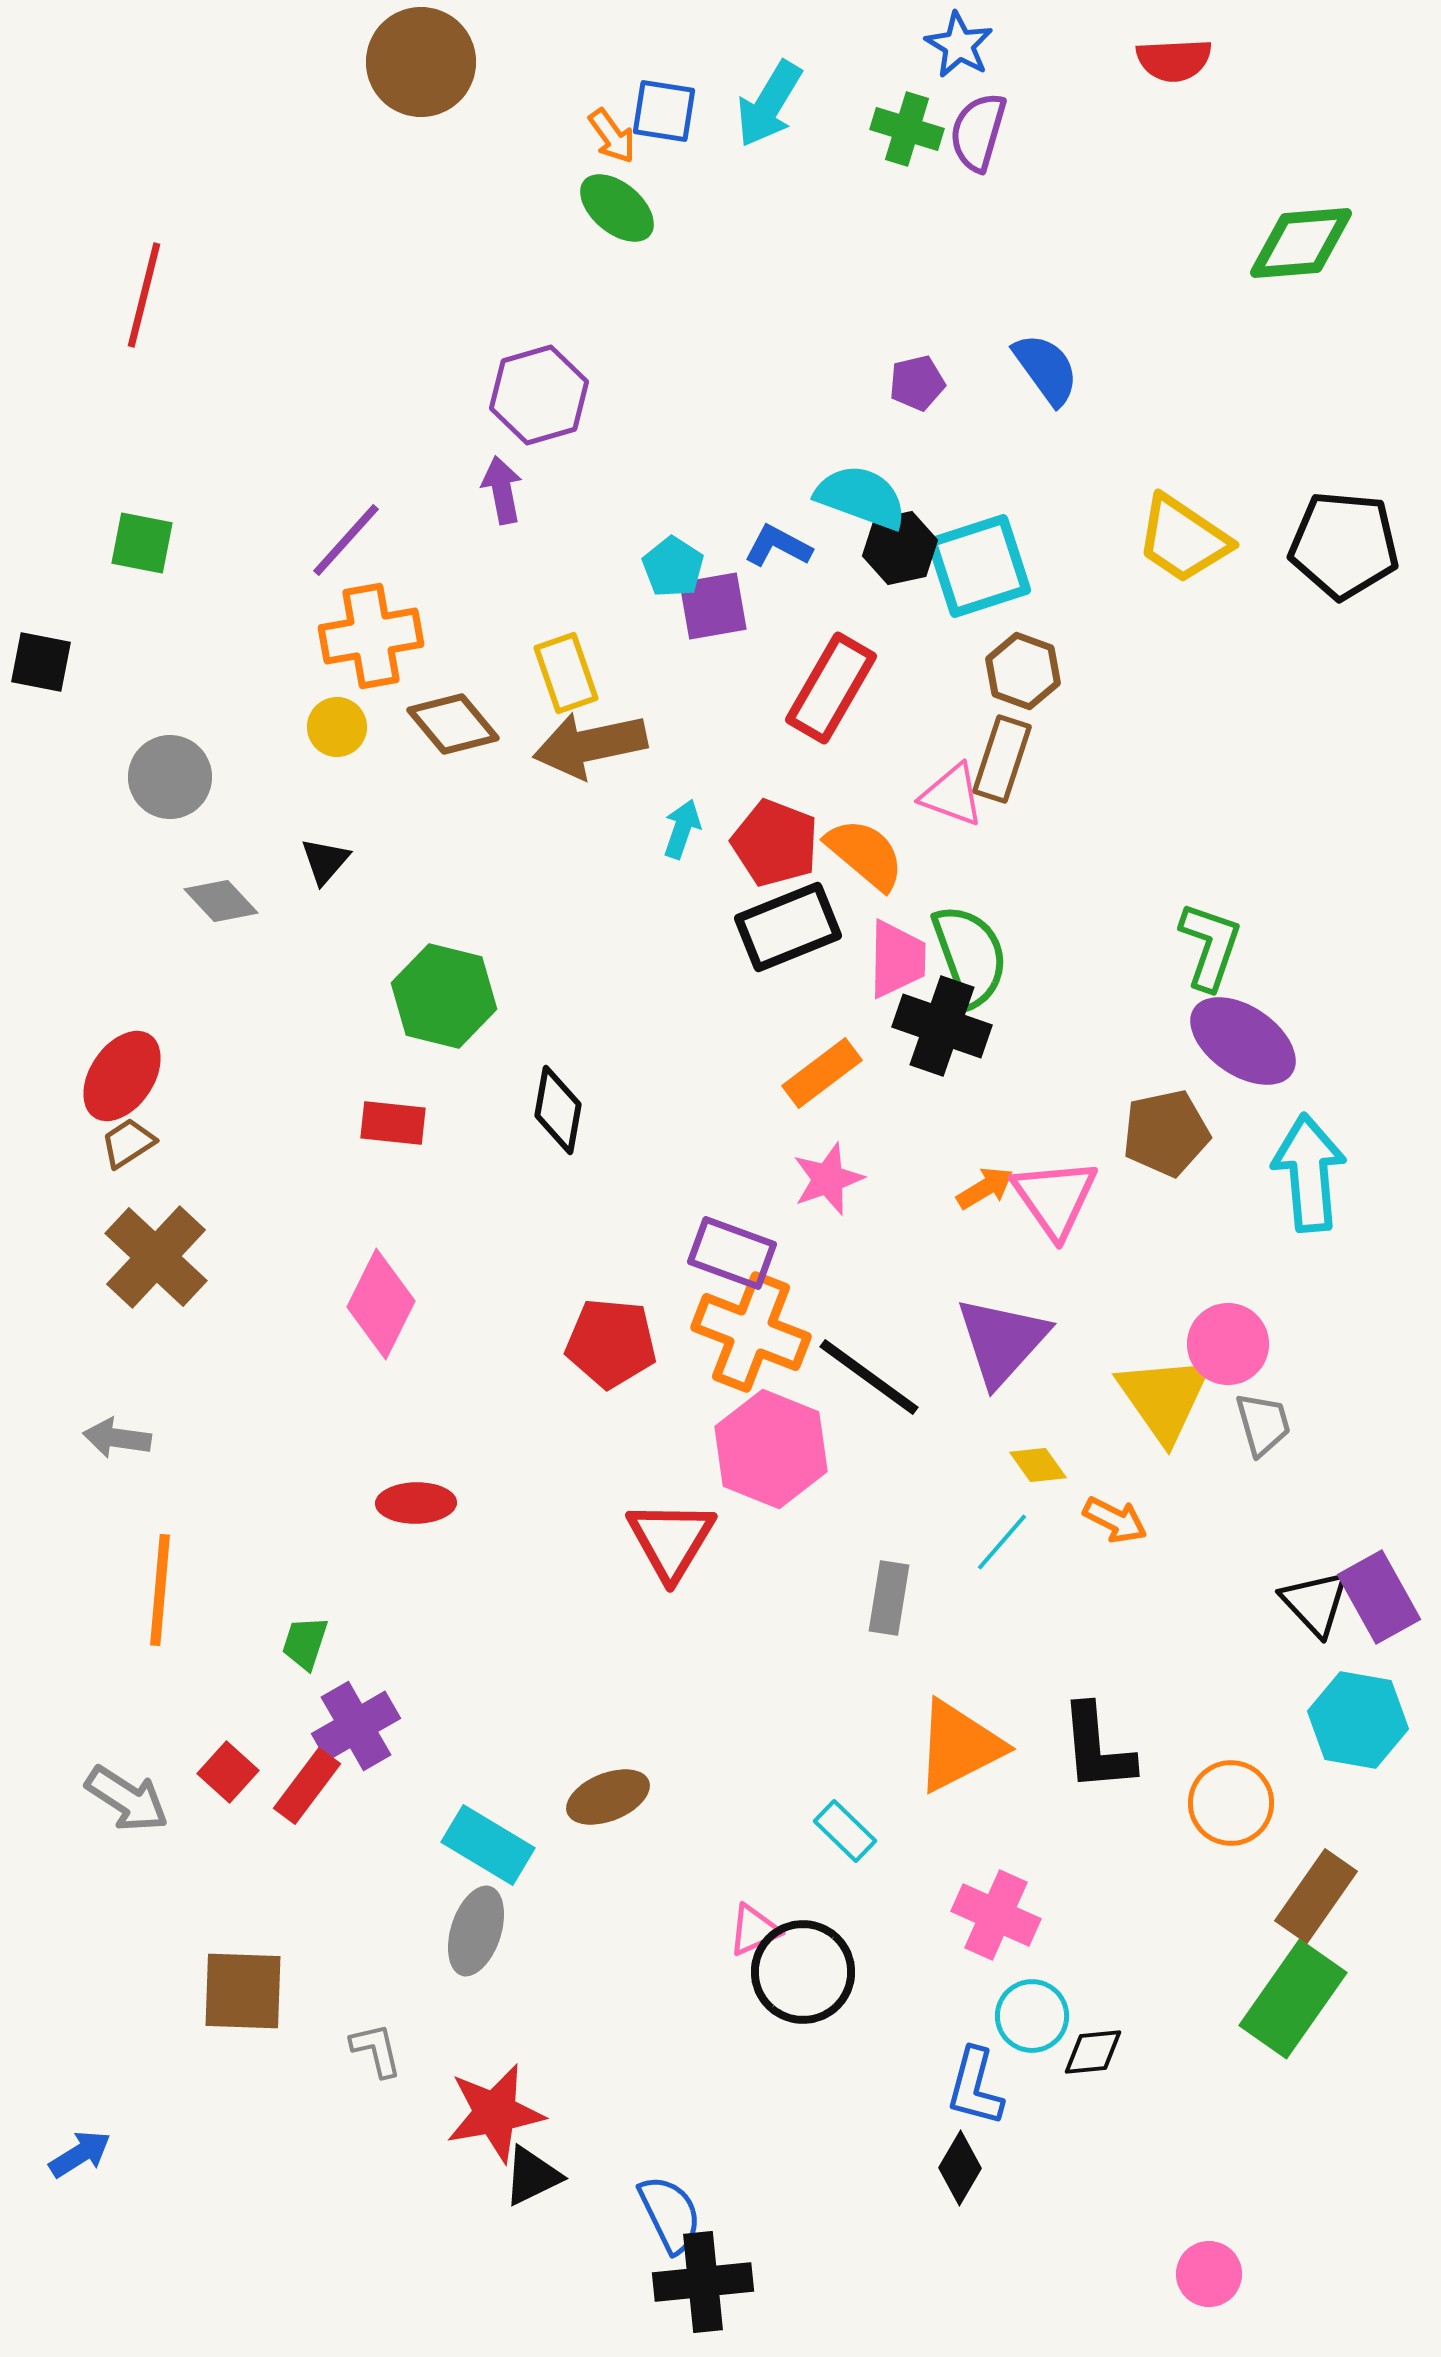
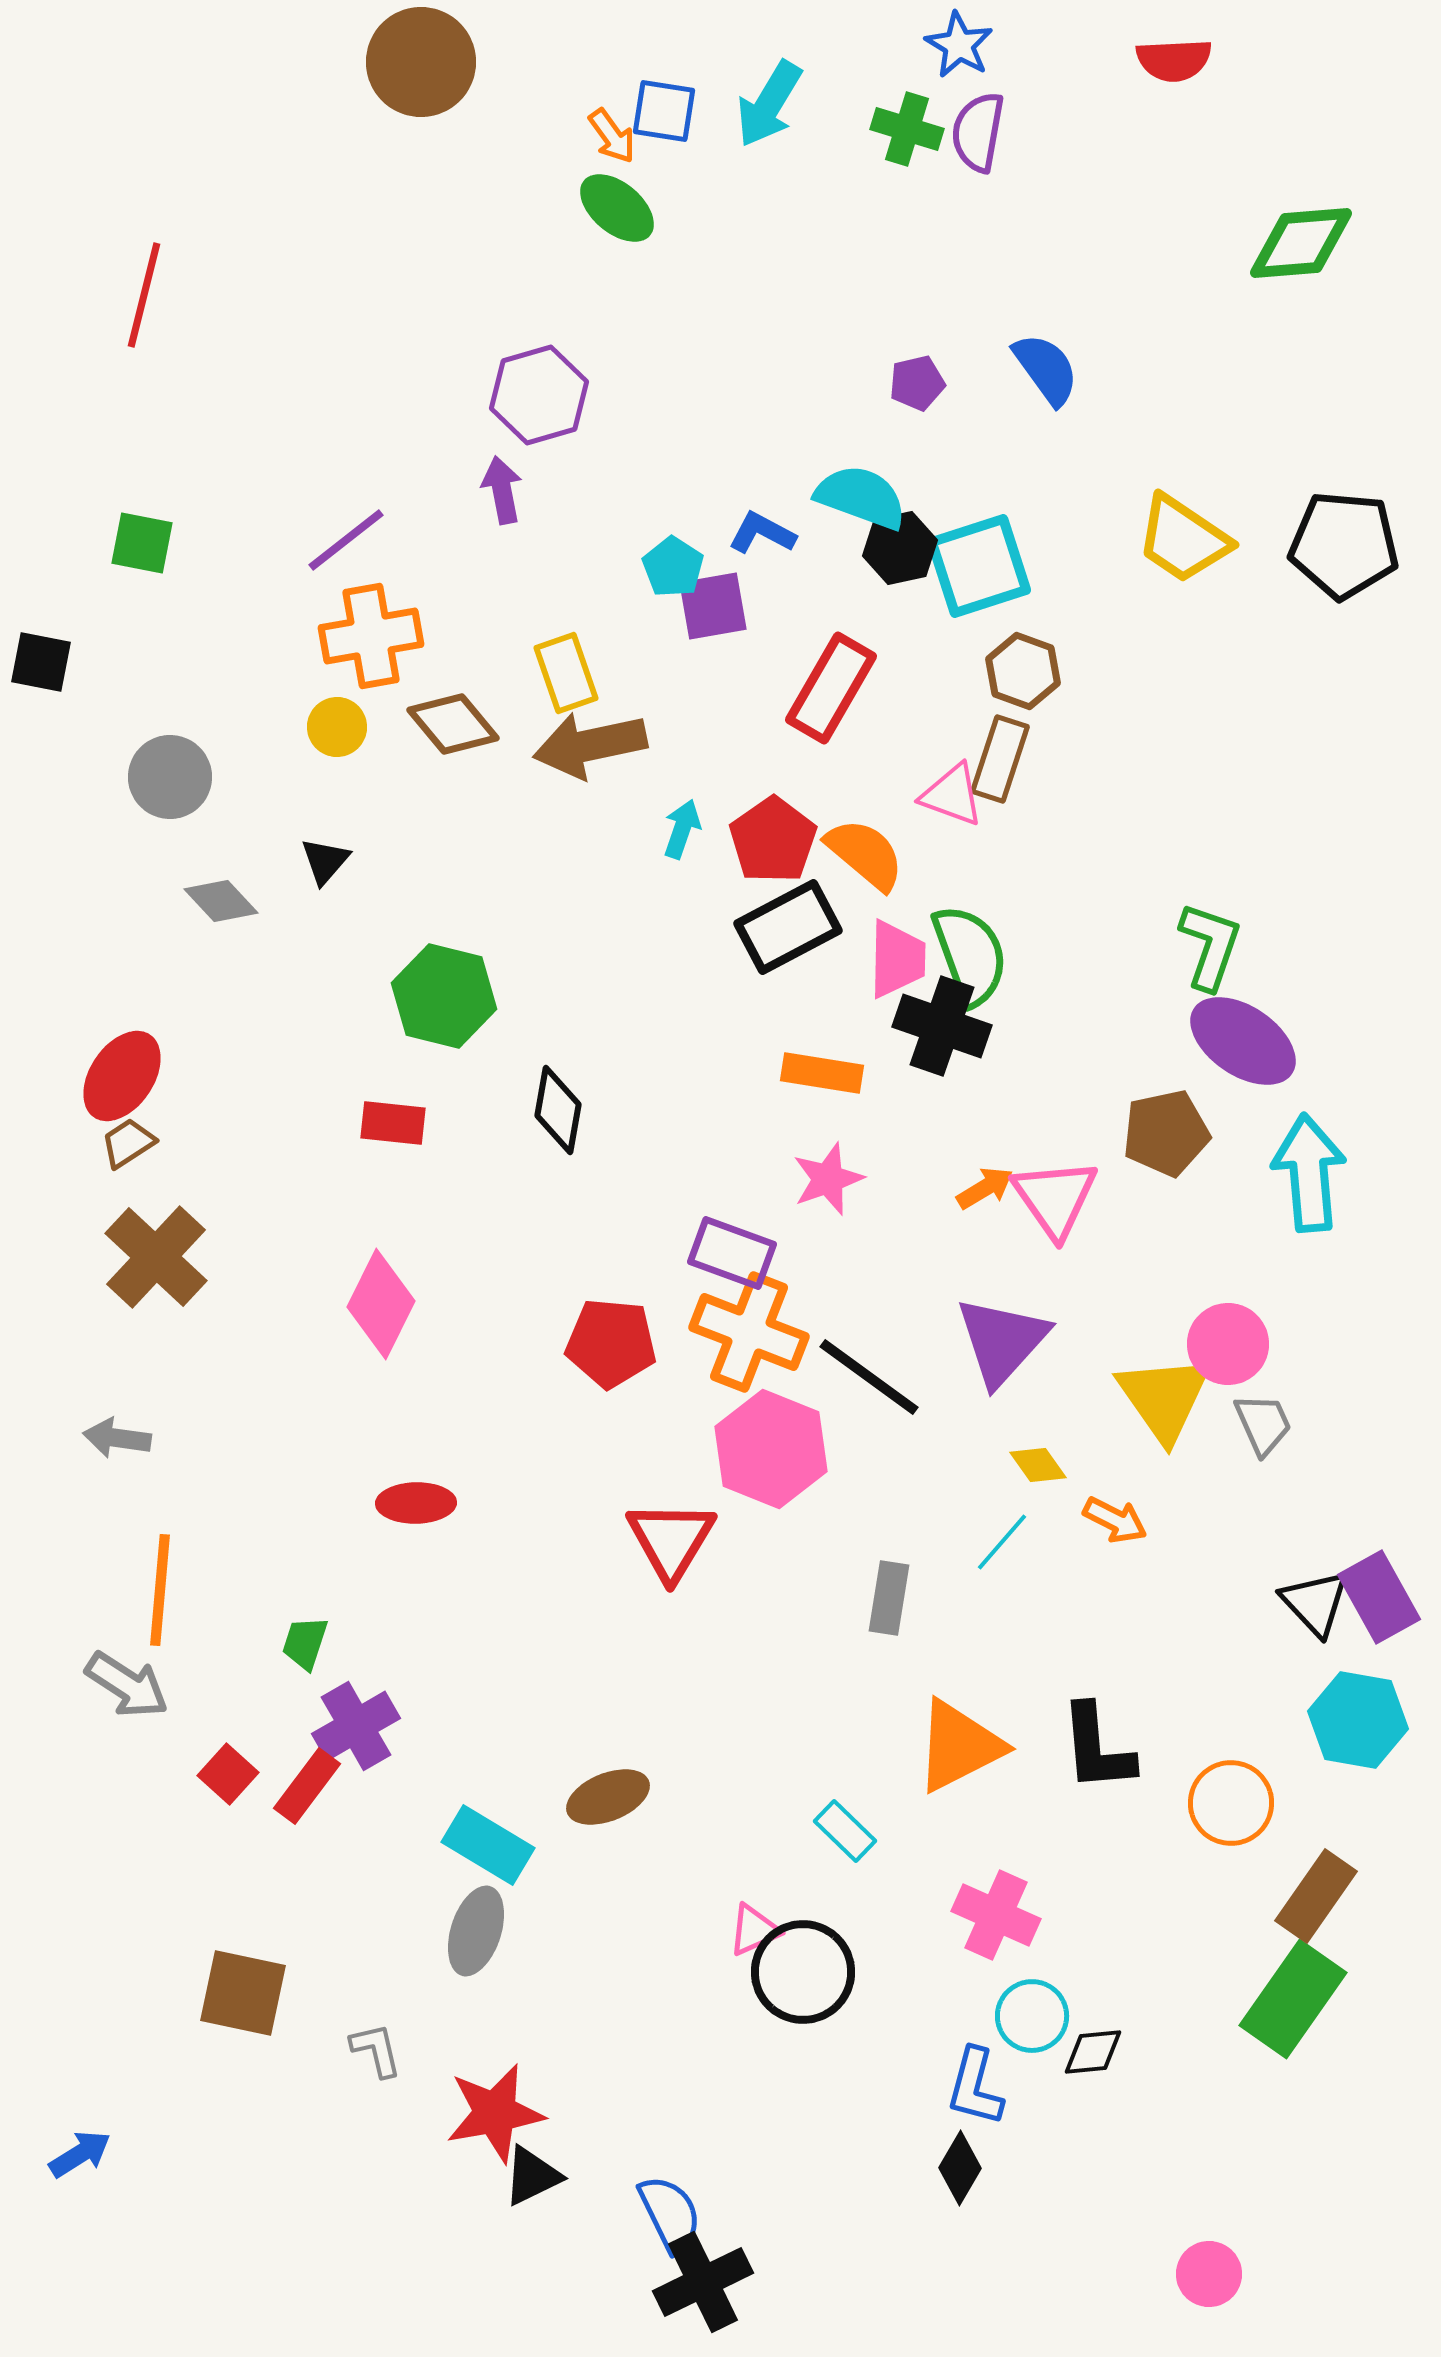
purple semicircle at (978, 132): rotated 6 degrees counterclockwise
purple line at (346, 540): rotated 10 degrees clockwise
blue L-shape at (778, 546): moved 16 px left, 13 px up
brown rectangle at (1002, 759): moved 2 px left
red pentagon at (775, 843): moved 2 px left, 3 px up; rotated 16 degrees clockwise
black rectangle at (788, 927): rotated 6 degrees counterclockwise
orange rectangle at (822, 1073): rotated 46 degrees clockwise
orange cross at (751, 1332): moved 2 px left
gray trapezoid at (1263, 1424): rotated 8 degrees counterclockwise
red square at (228, 1772): moved 2 px down
gray arrow at (127, 1799): moved 114 px up
brown square at (243, 1991): moved 2 px down; rotated 10 degrees clockwise
black cross at (703, 2282): rotated 20 degrees counterclockwise
